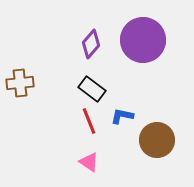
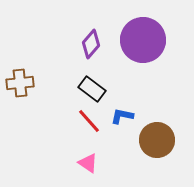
red line: rotated 20 degrees counterclockwise
pink triangle: moved 1 px left, 1 px down
